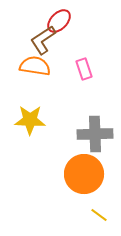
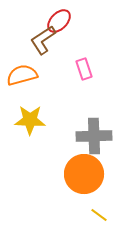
orange semicircle: moved 13 px left, 9 px down; rotated 24 degrees counterclockwise
gray cross: moved 1 px left, 2 px down
